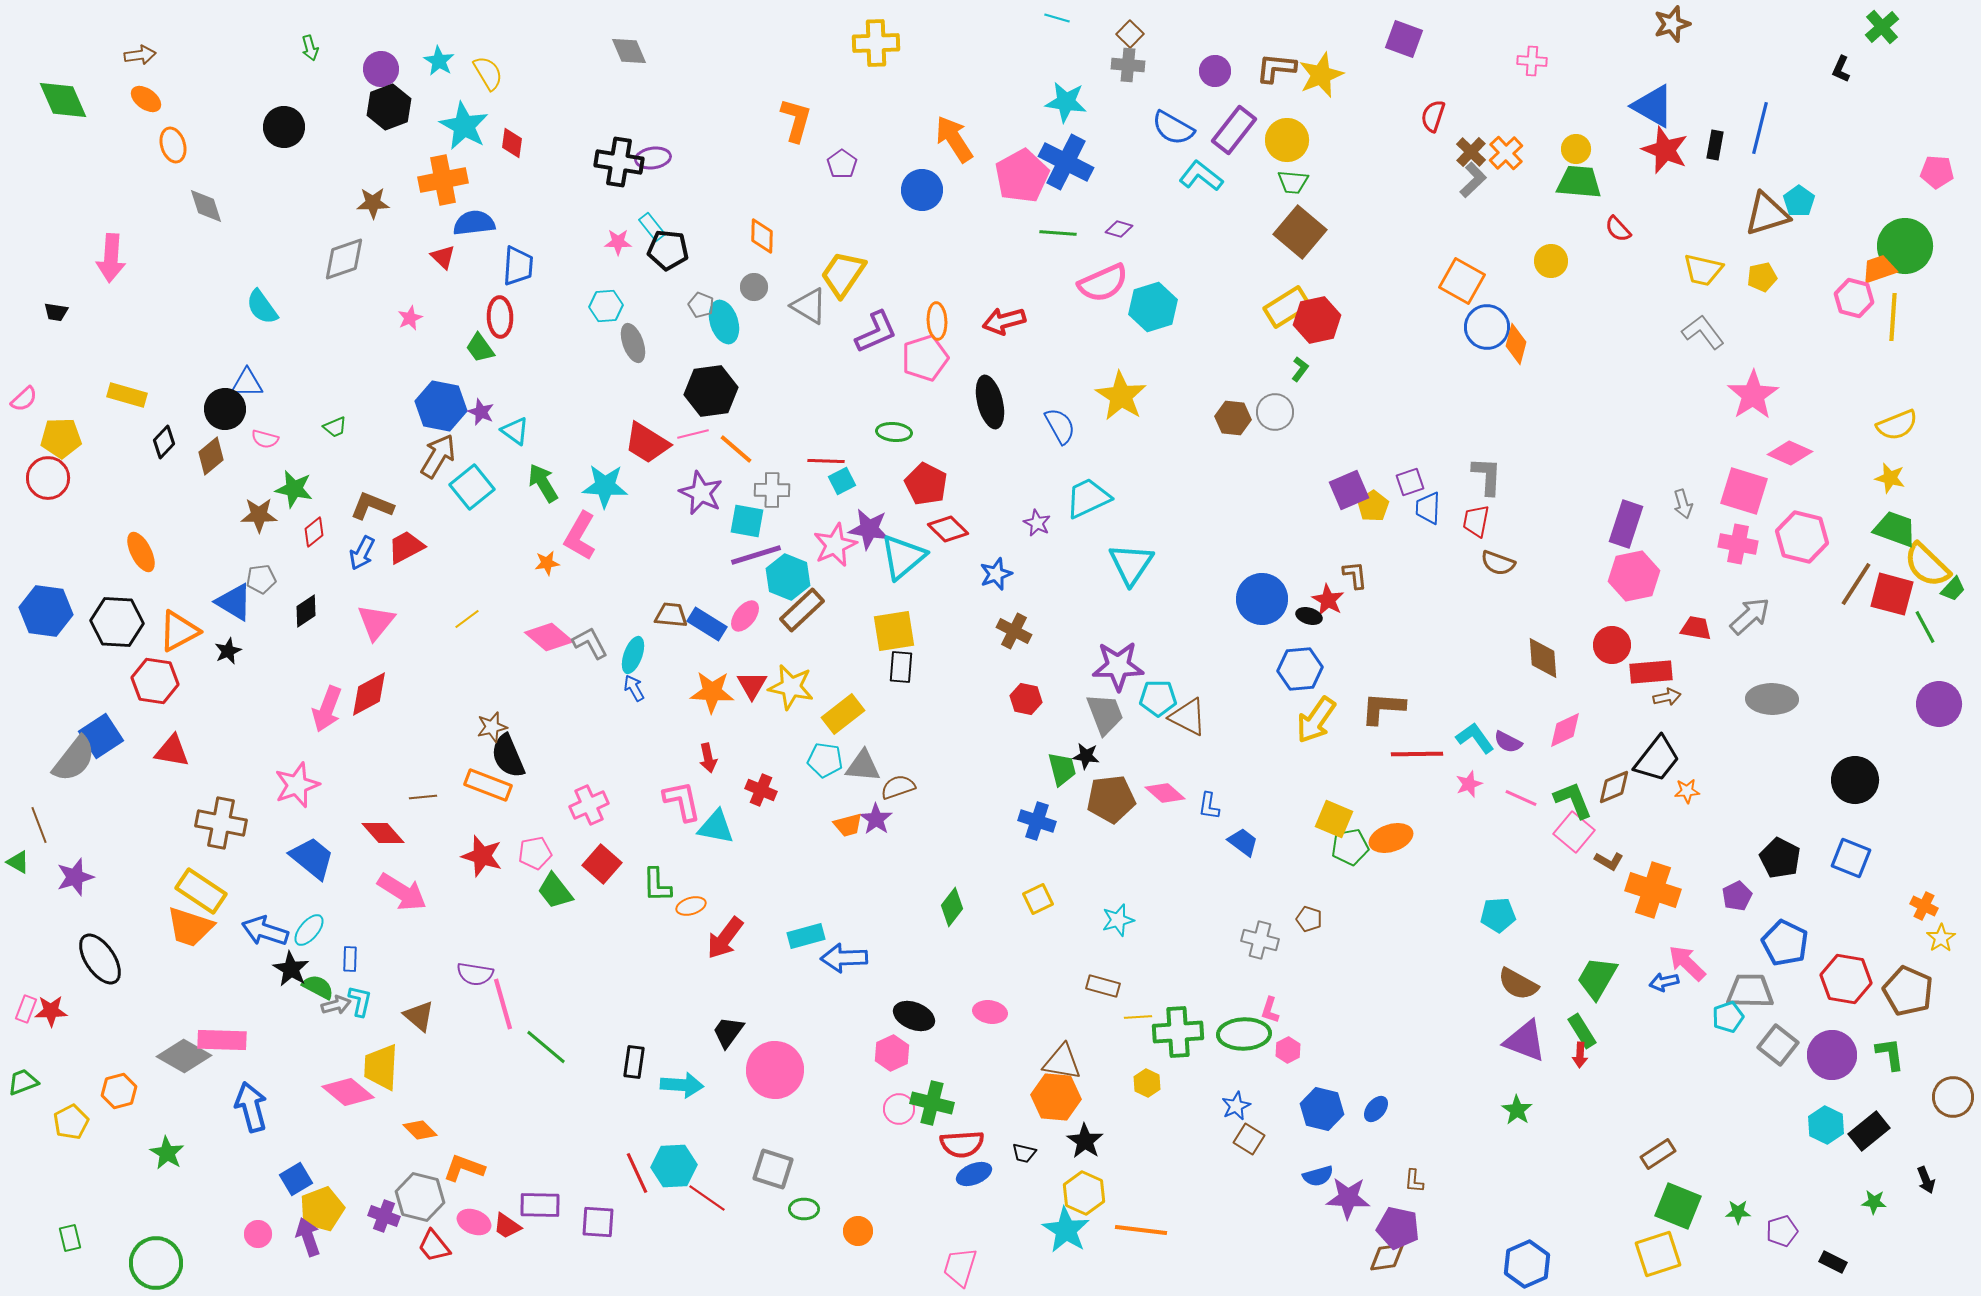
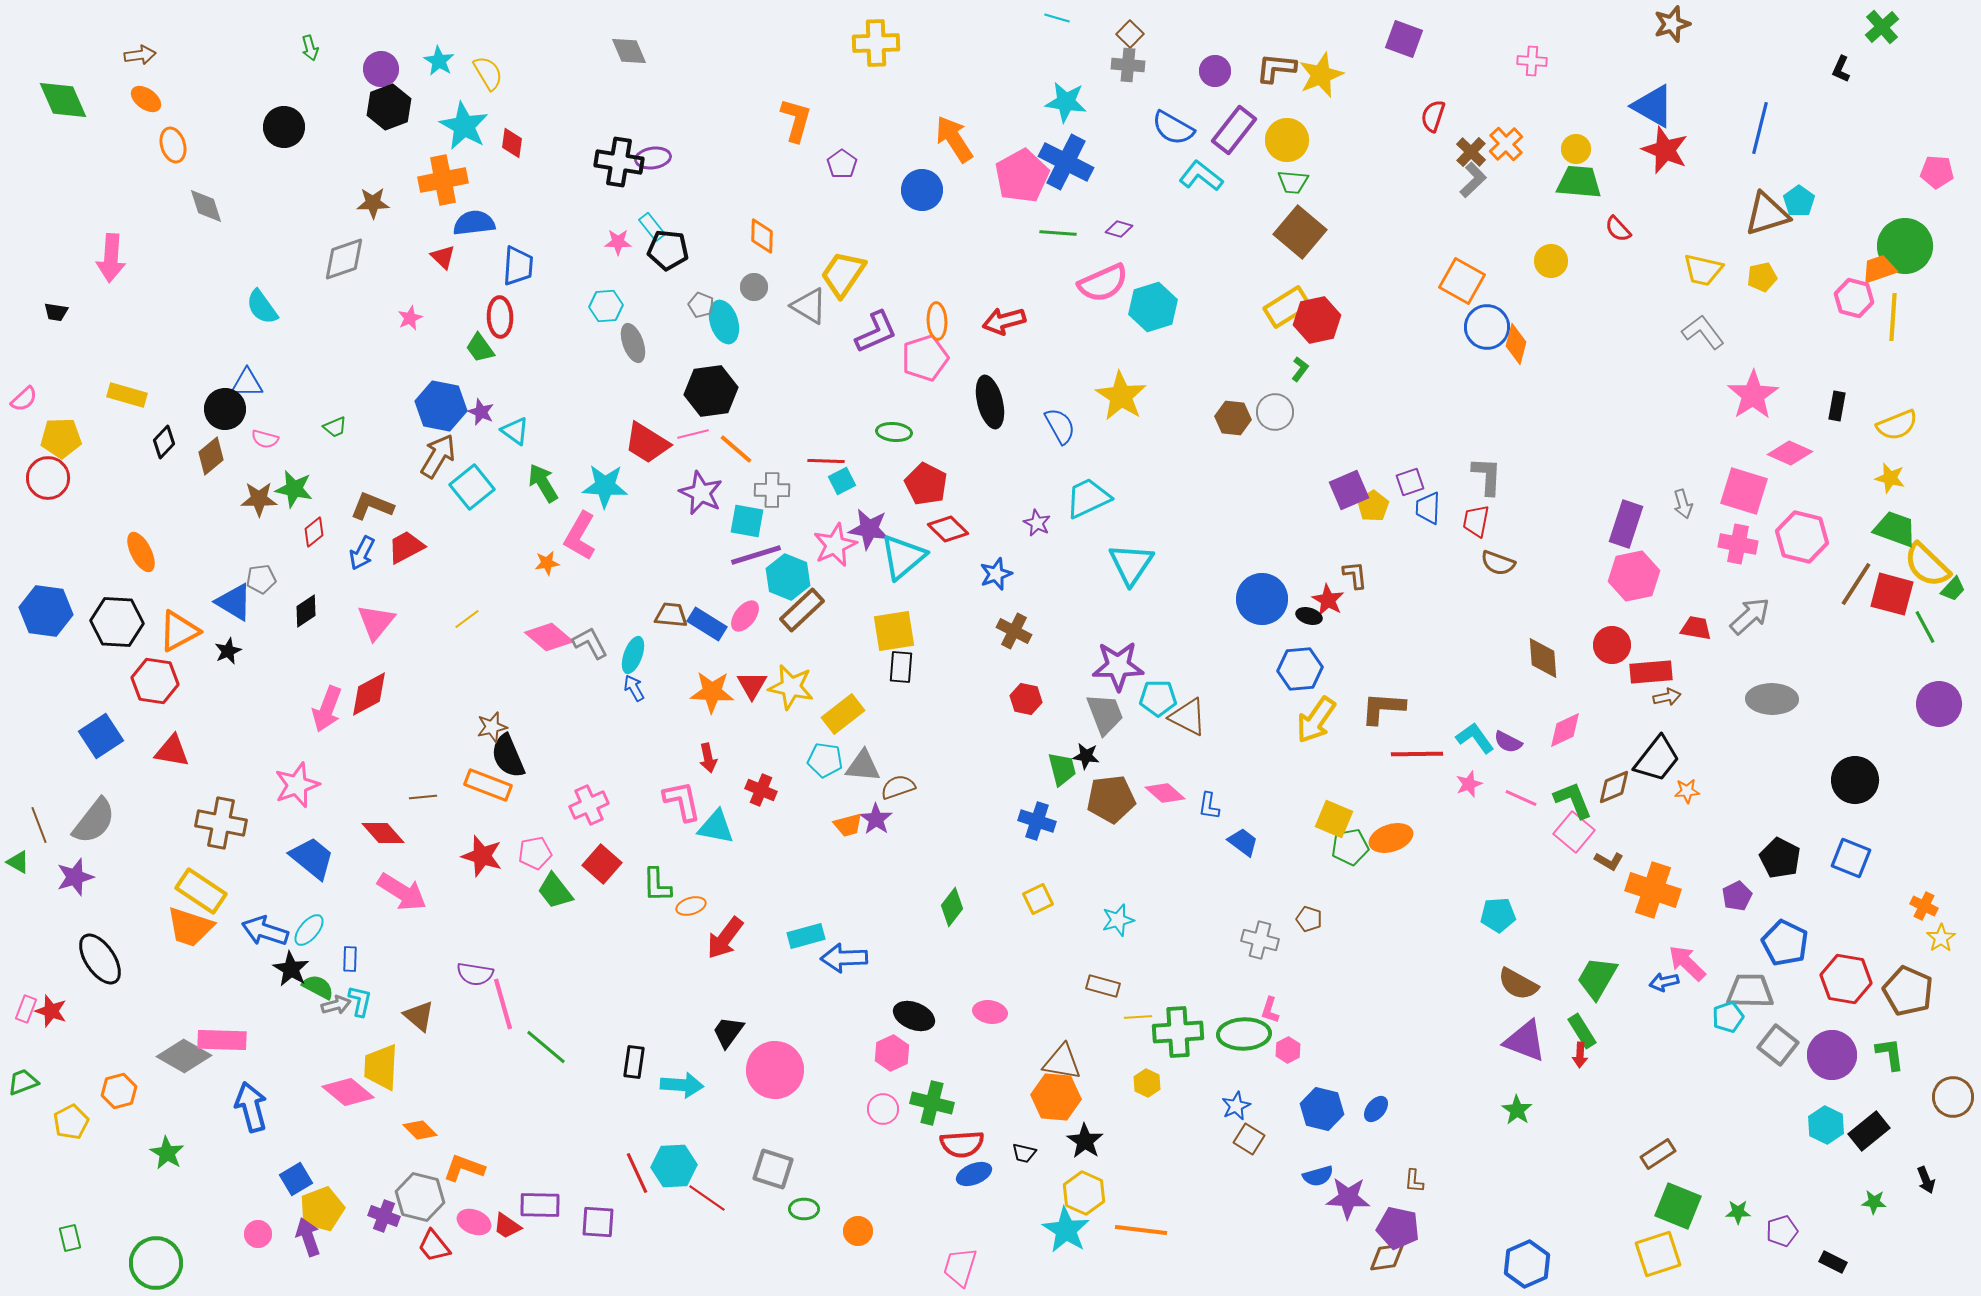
black rectangle at (1715, 145): moved 122 px right, 261 px down
orange cross at (1506, 153): moved 9 px up
brown star at (259, 515): moved 16 px up
gray semicircle at (74, 759): moved 20 px right, 62 px down
red star at (51, 1011): rotated 20 degrees clockwise
pink circle at (899, 1109): moved 16 px left
